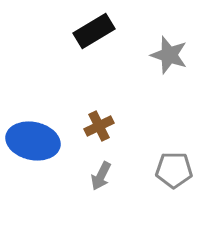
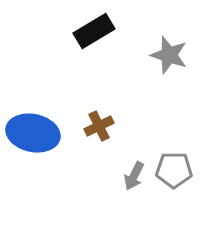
blue ellipse: moved 8 px up
gray arrow: moved 33 px right
